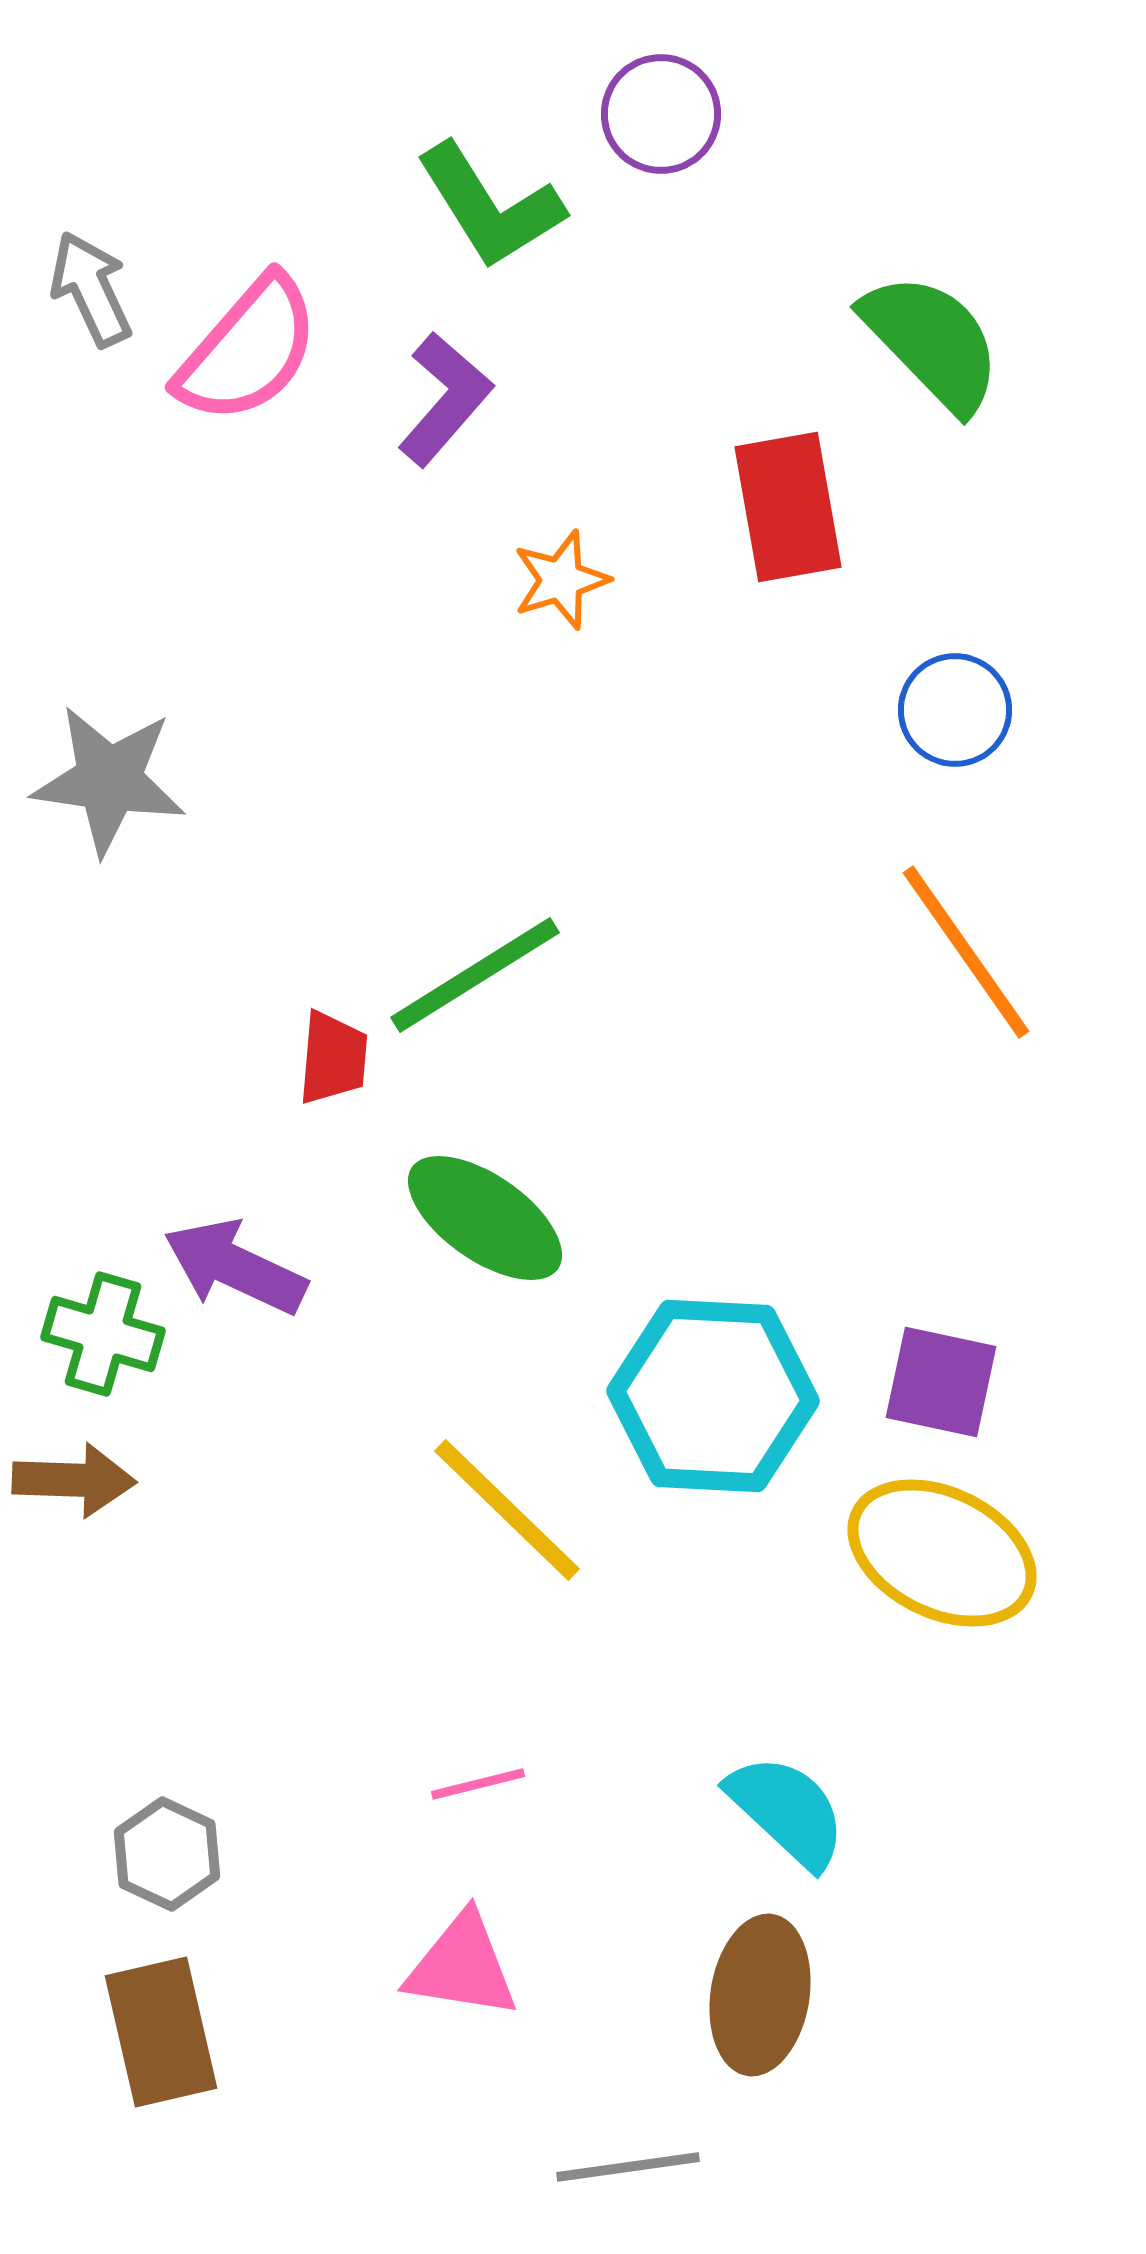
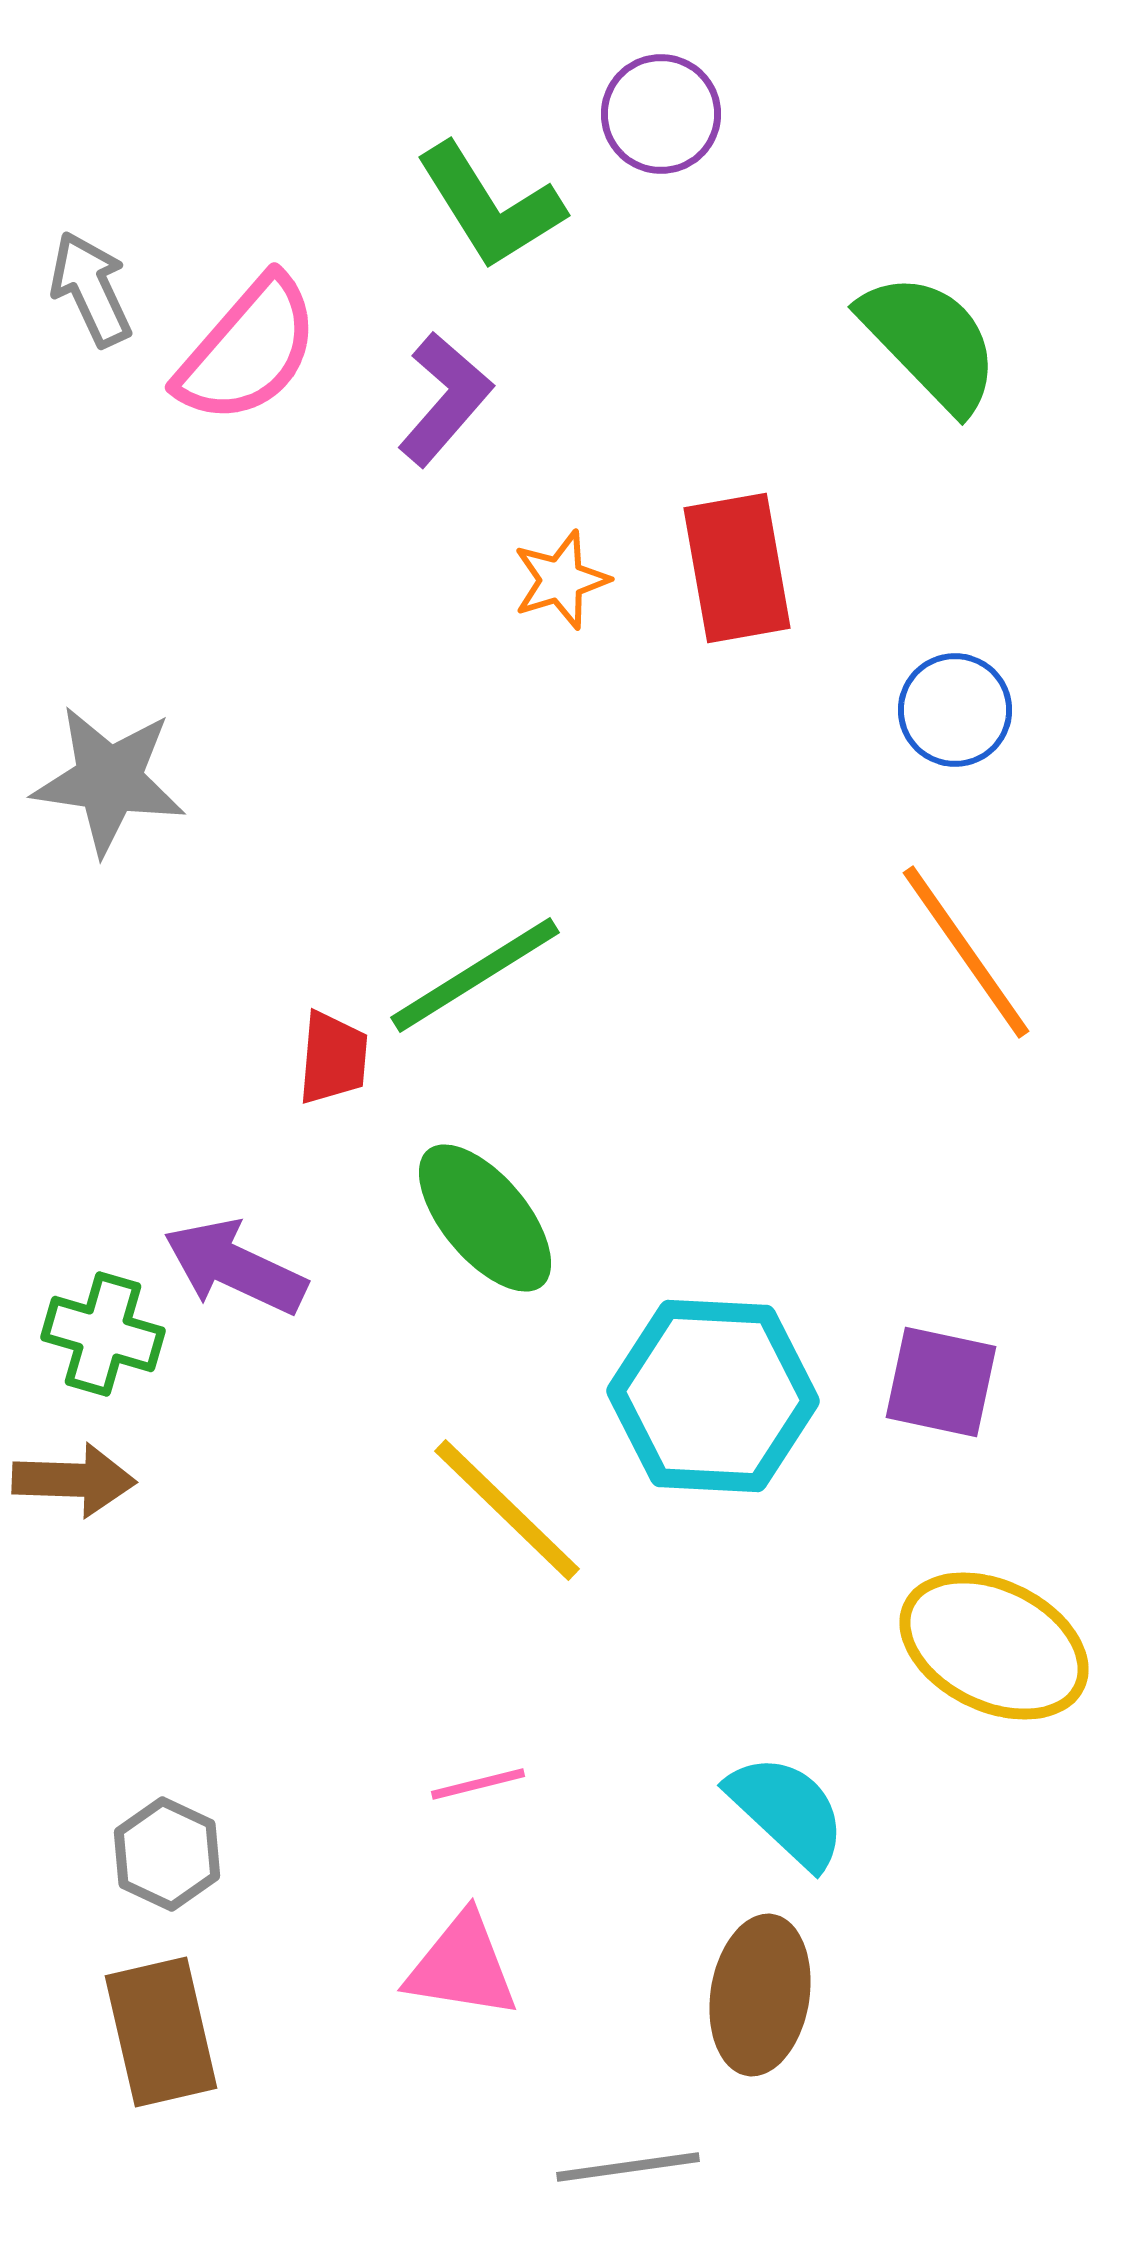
green semicircle: moved 2 px left
red rectangle: moved 51 px left, 61 px down
green ellipse: rotated 15 degrees clockwise
yellow ellipse: moved 52 px right, 93 px down
